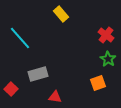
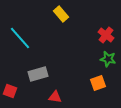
green star: rotated 21 degrees counterclockwise
red square: moved 1 px left, 2 px down; rotated 24 degrees counterclockwise
